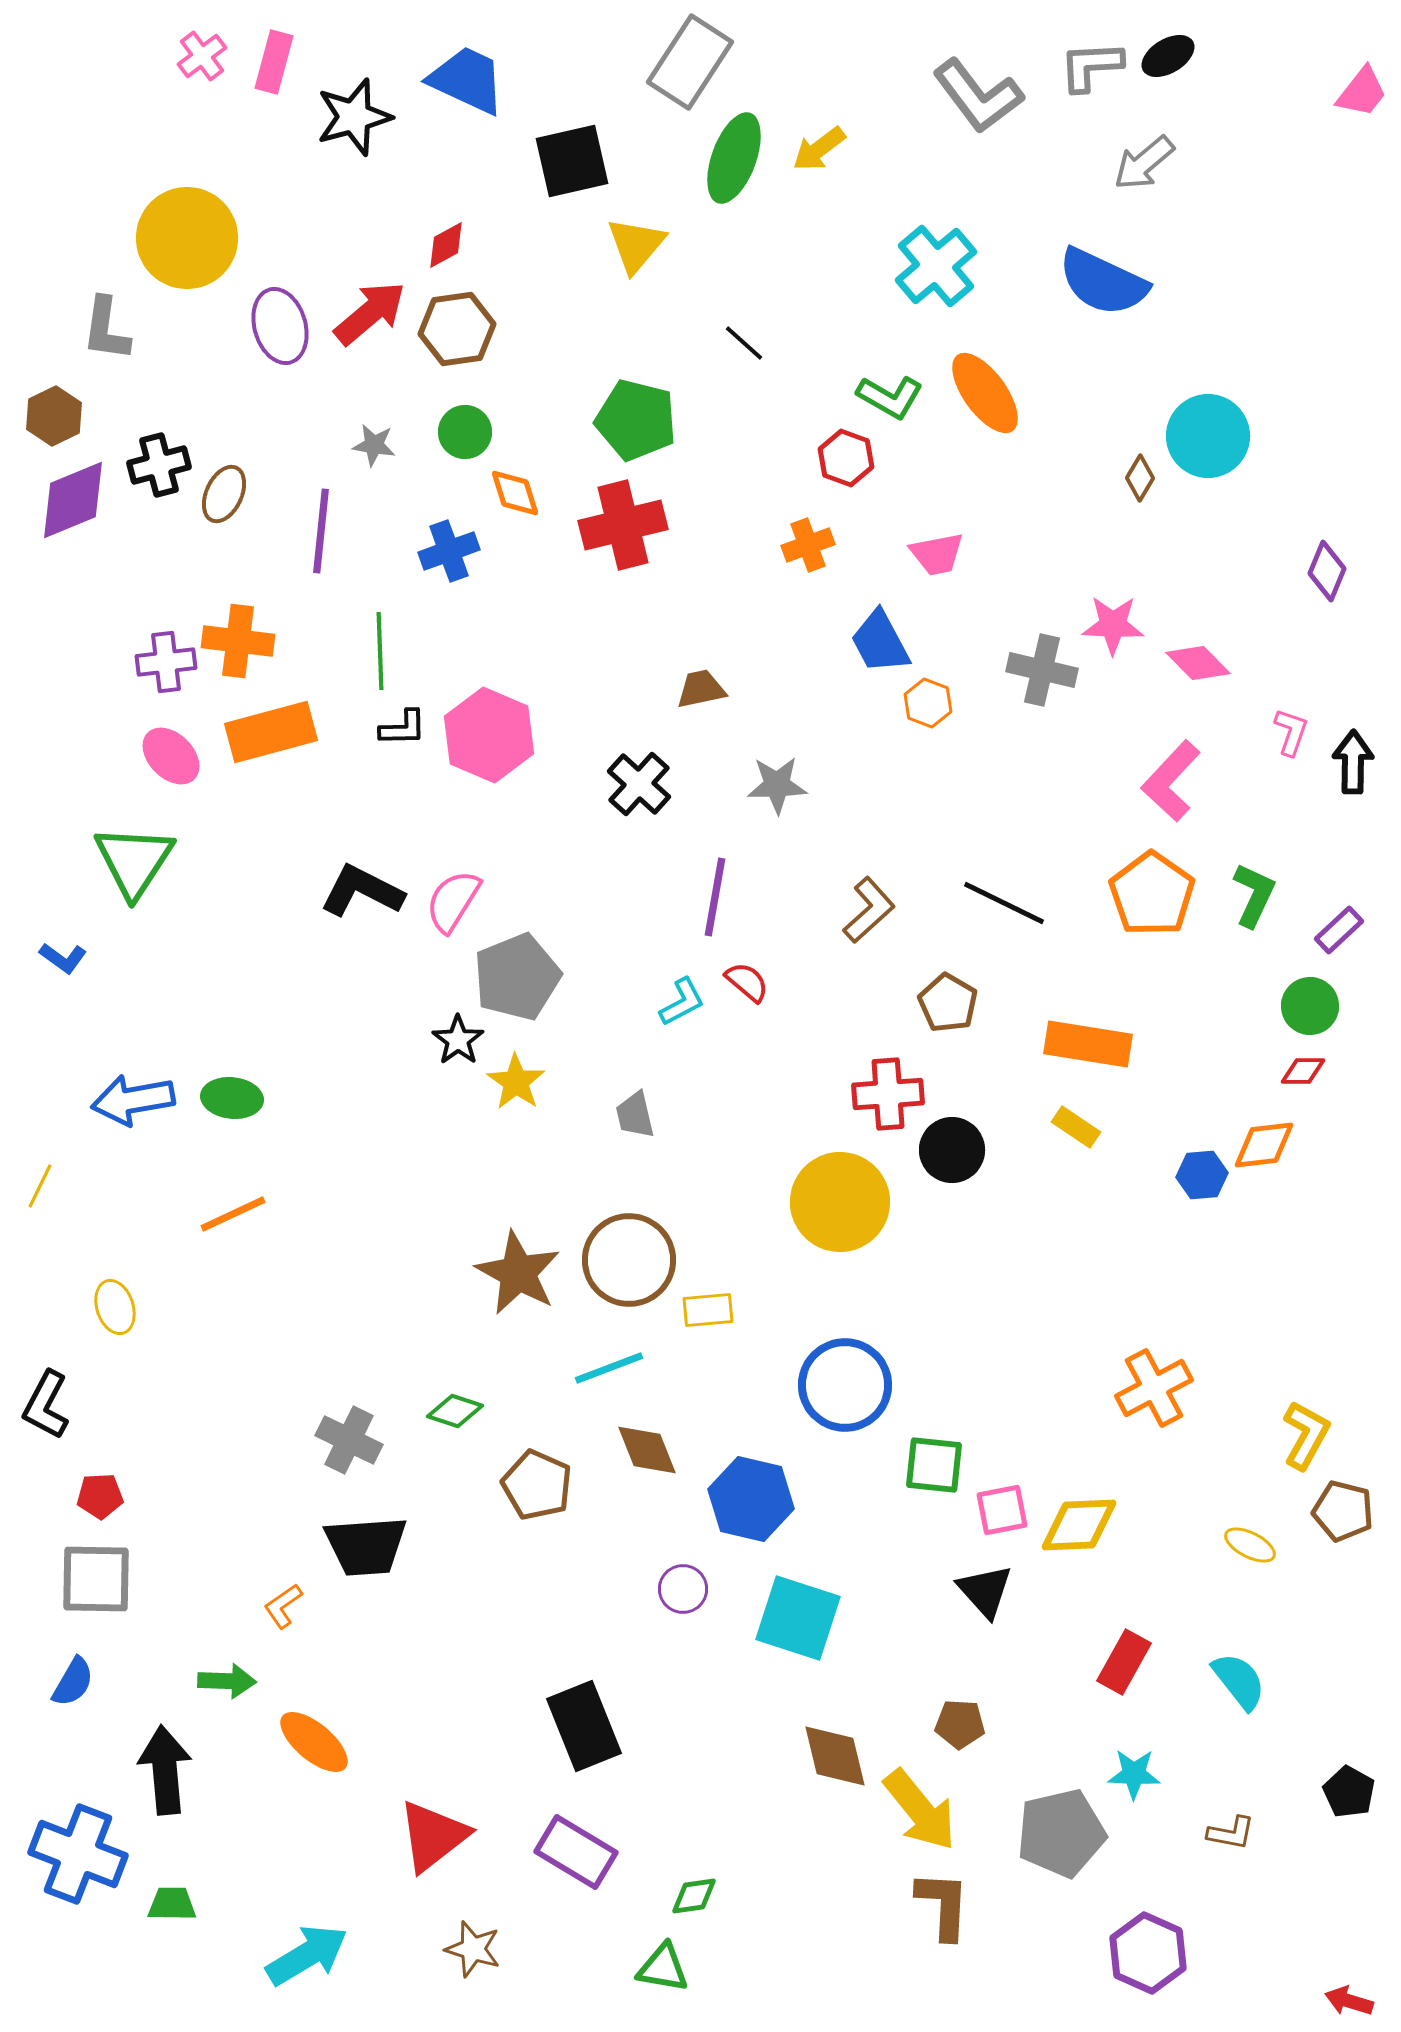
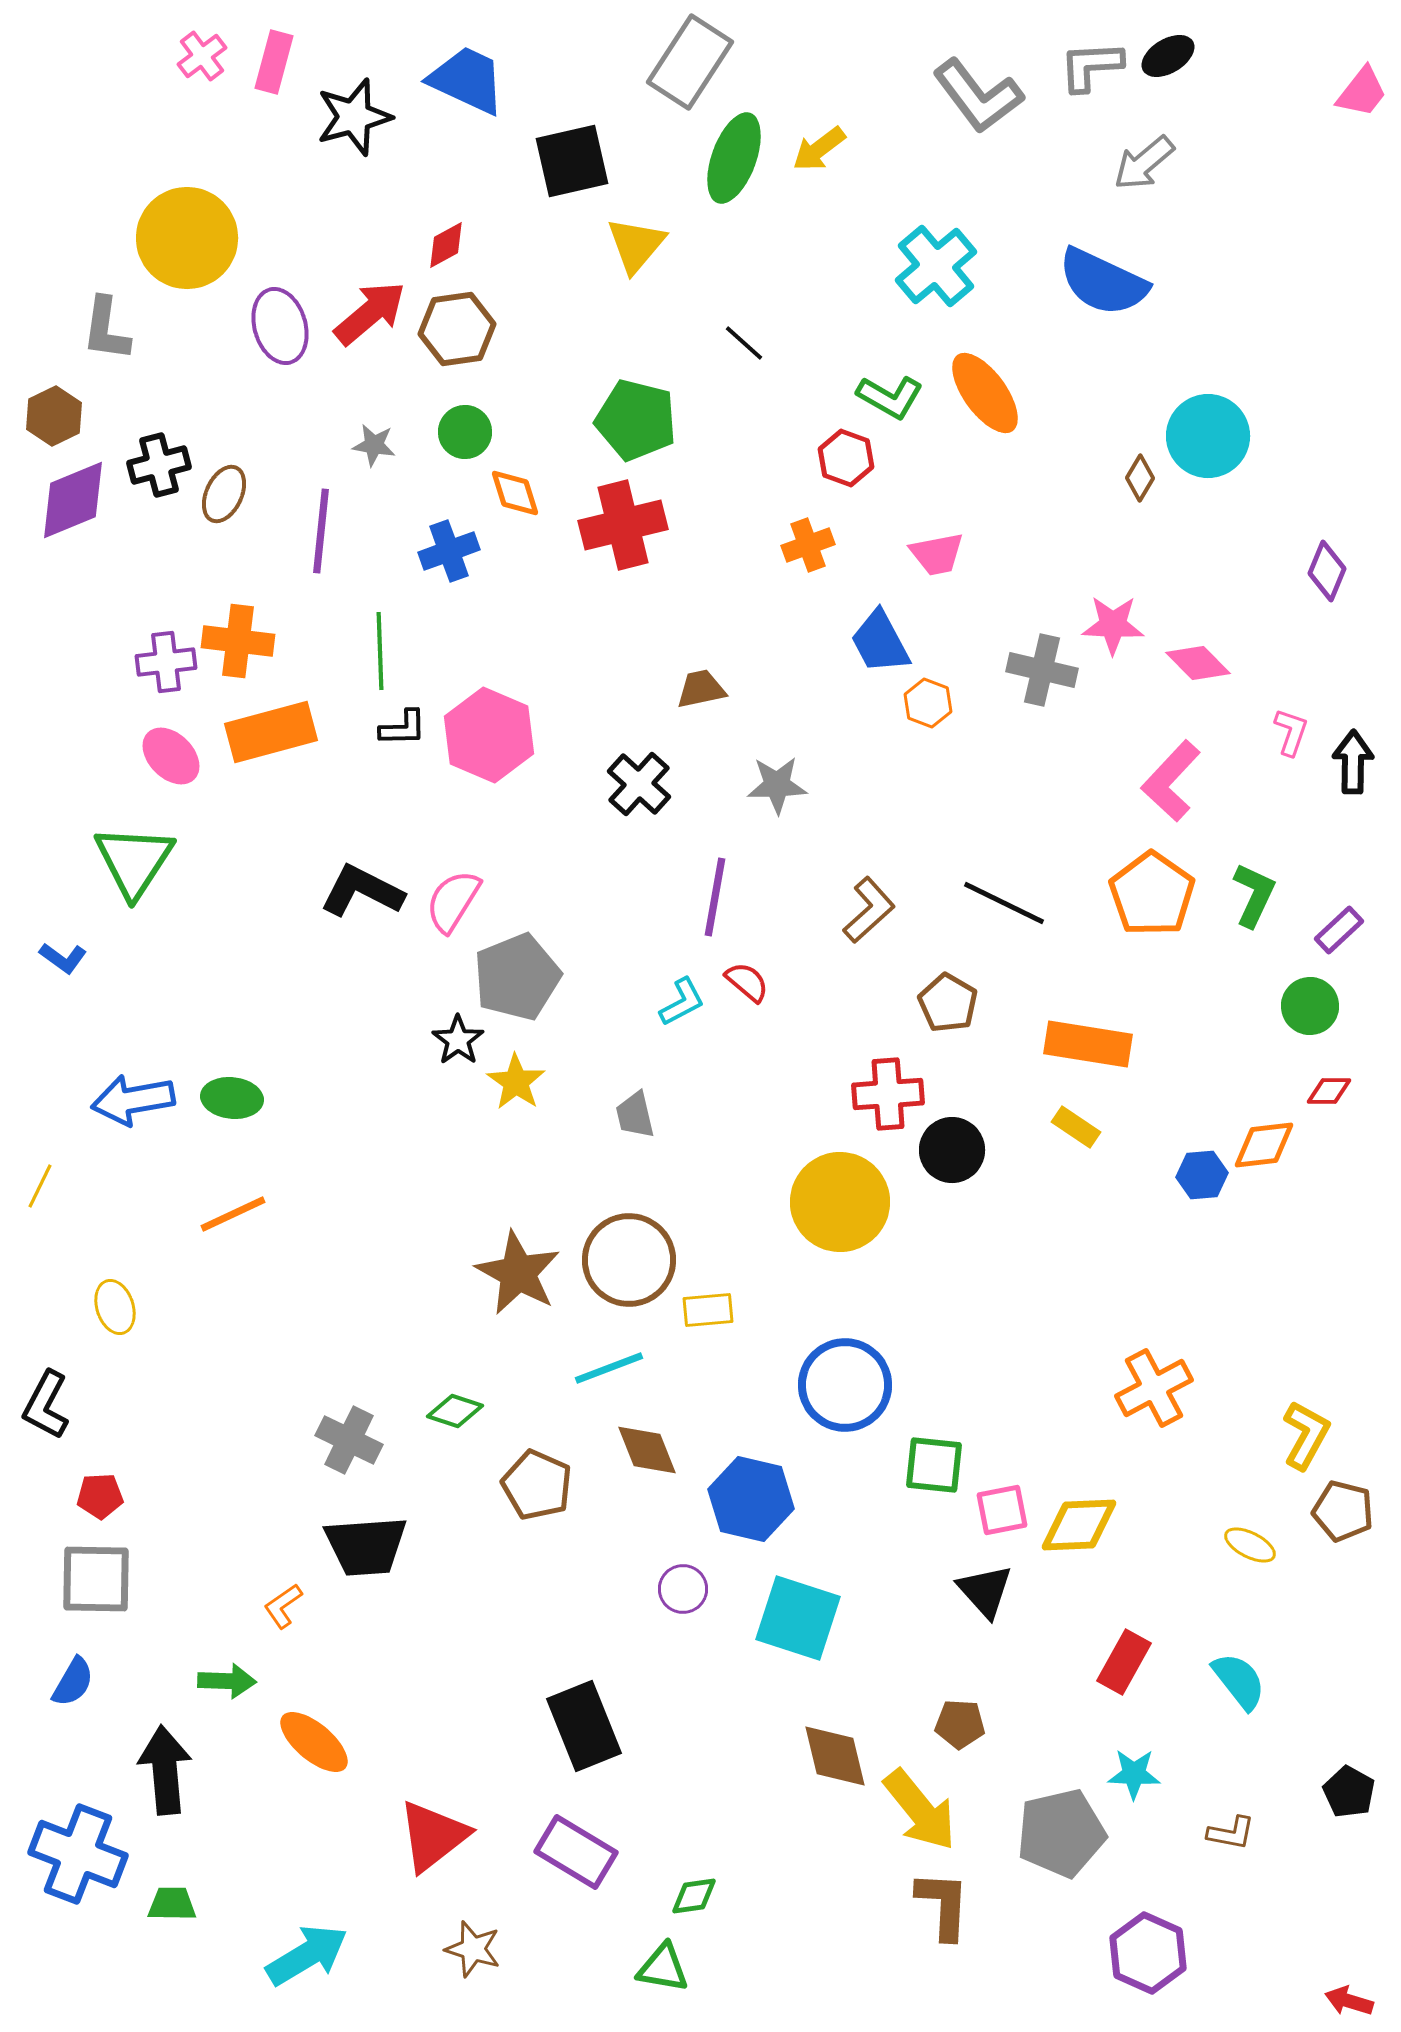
red diamond at (1303, 1071): moved 26 px right, 20 px down
